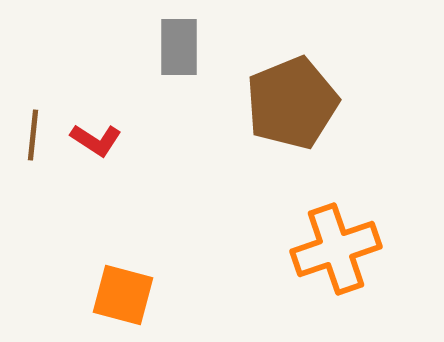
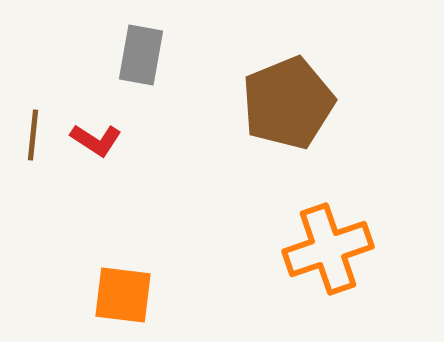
gray rectangle: moved 38 px left, 8 px down; rotated 10 degrees clockwise
brown pentagon: moved 4 px left
orange cross: moved 8 px left
orange square: rotated 8 degrees counterclockwise
